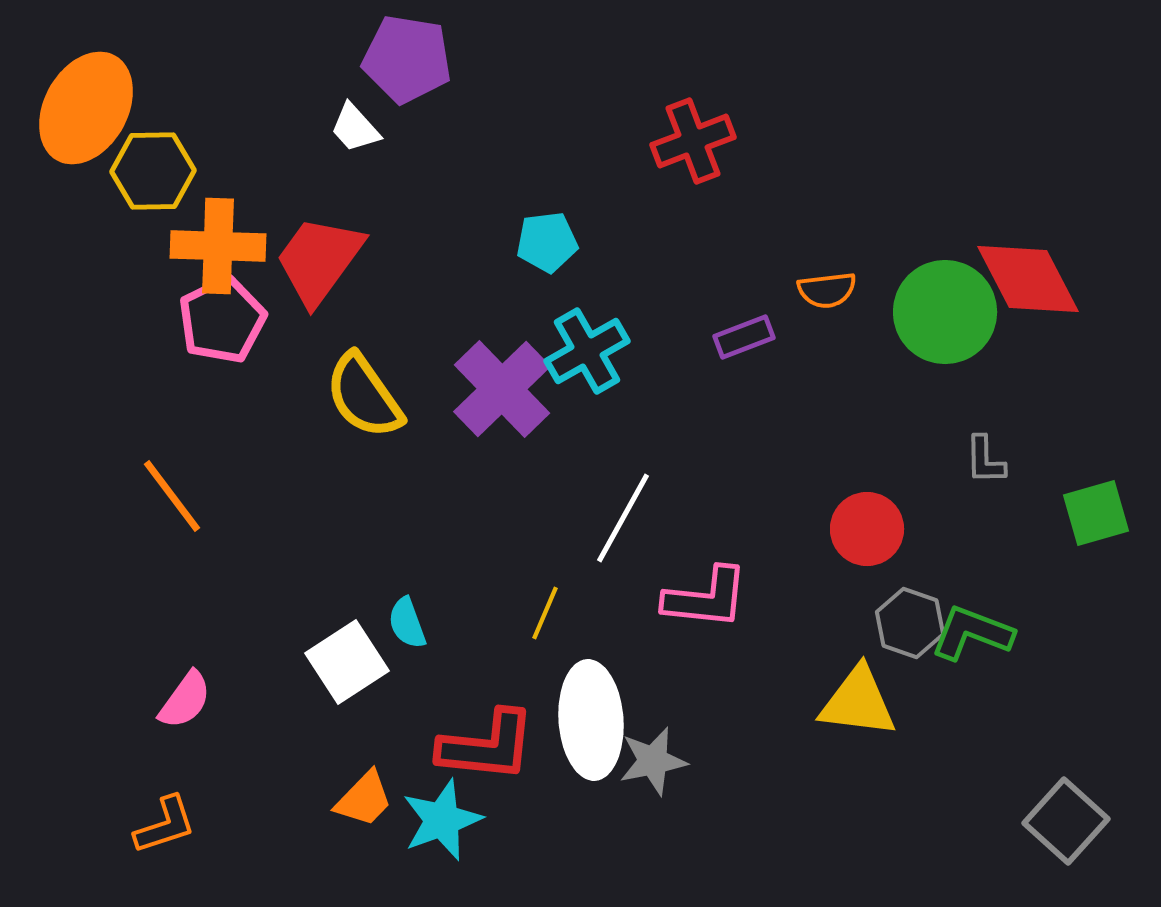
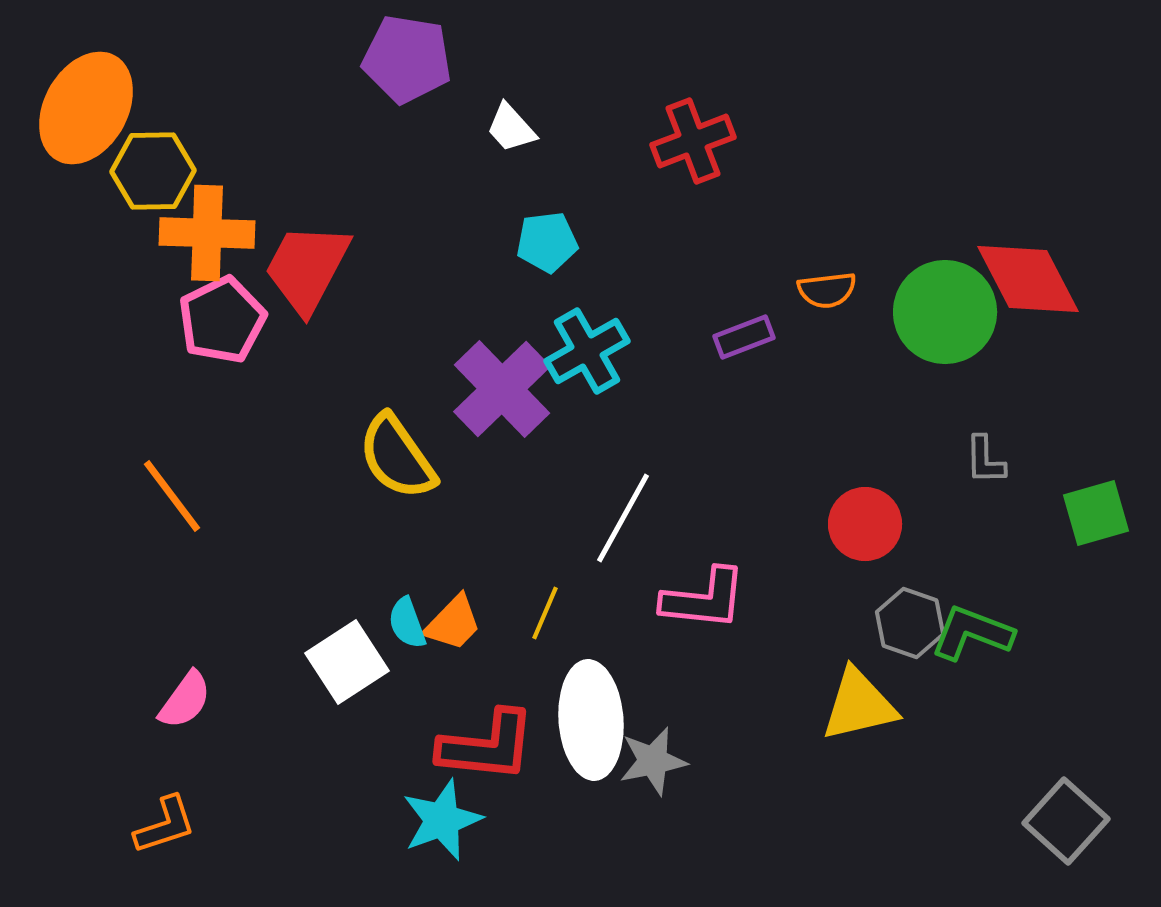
white trapezoid: moved 156 px right
orange cross: moved 11 px left, 13 px up
red trapezoid: moved 12 px left, 8 px down; rotated 8 degrees counterclockwise
yellow semicircle: moved 33 px right, 61 px down
red circle: moved 2 px left, 5 px up
pink L-shape: moved 2 px left, 1 px down
yellow triangle: moved 1 px right, 3 px down; rotated 20 degrees counterclockwise
orange trapezoid: moved 89 px right, 176 px up
